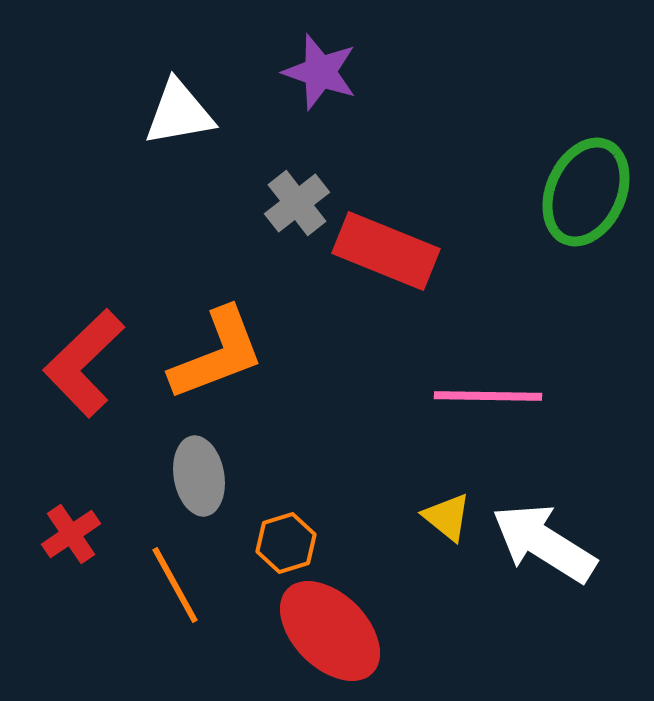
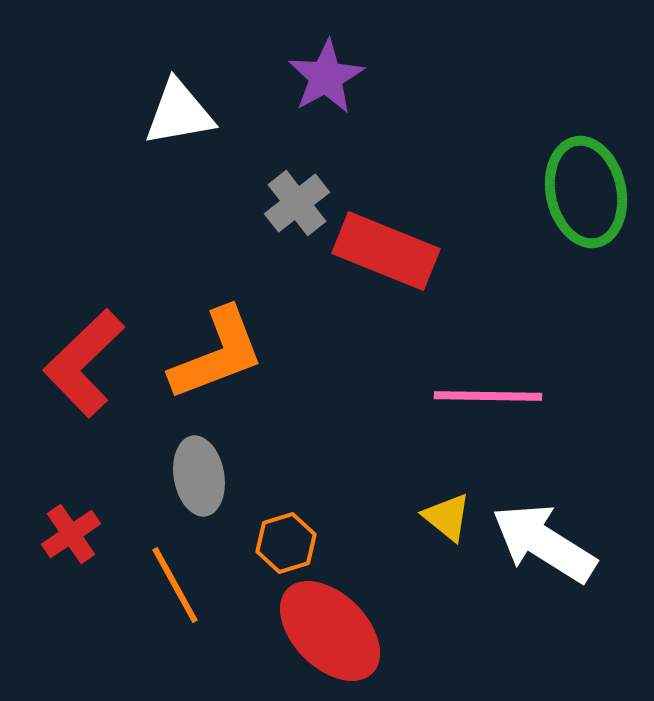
purple star: moved 6 px right, 5 px down; rotated 24 degrees clockwise
green ellipse: rotated 36 degrees counterclockwise
